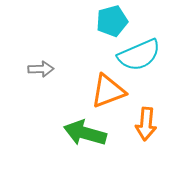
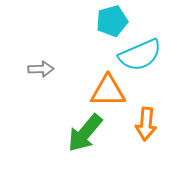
cyan semicircle: moved 1 px right
orange triangle: rotated 21 degrees clockwise
green arrow: rotated 66 degrees counterclockwise
